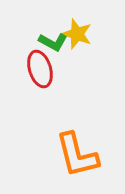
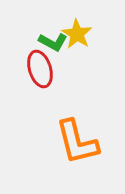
yellow star: rotated 12 degrees clockwise
orange L-shape: moved 13 px up
